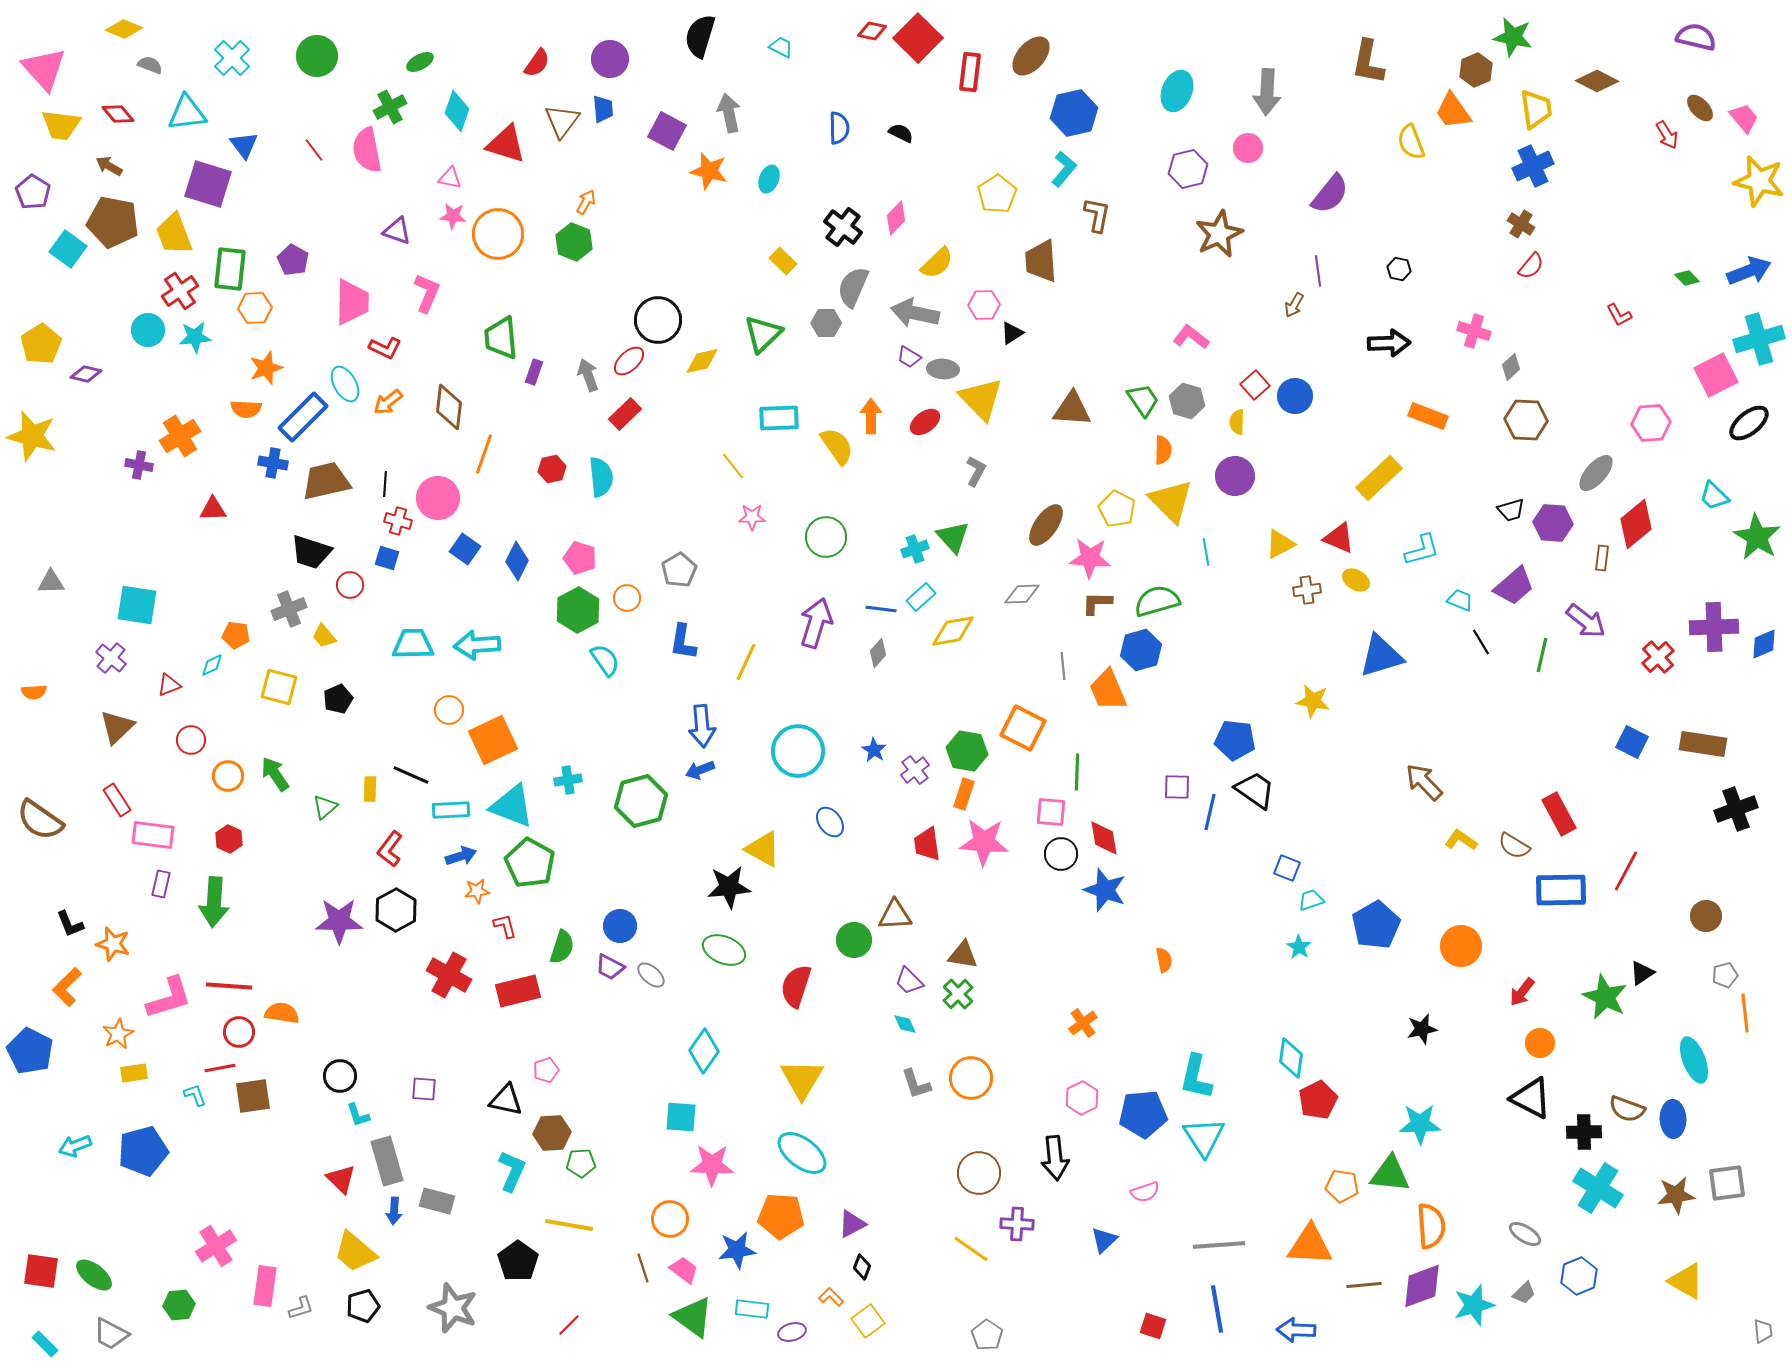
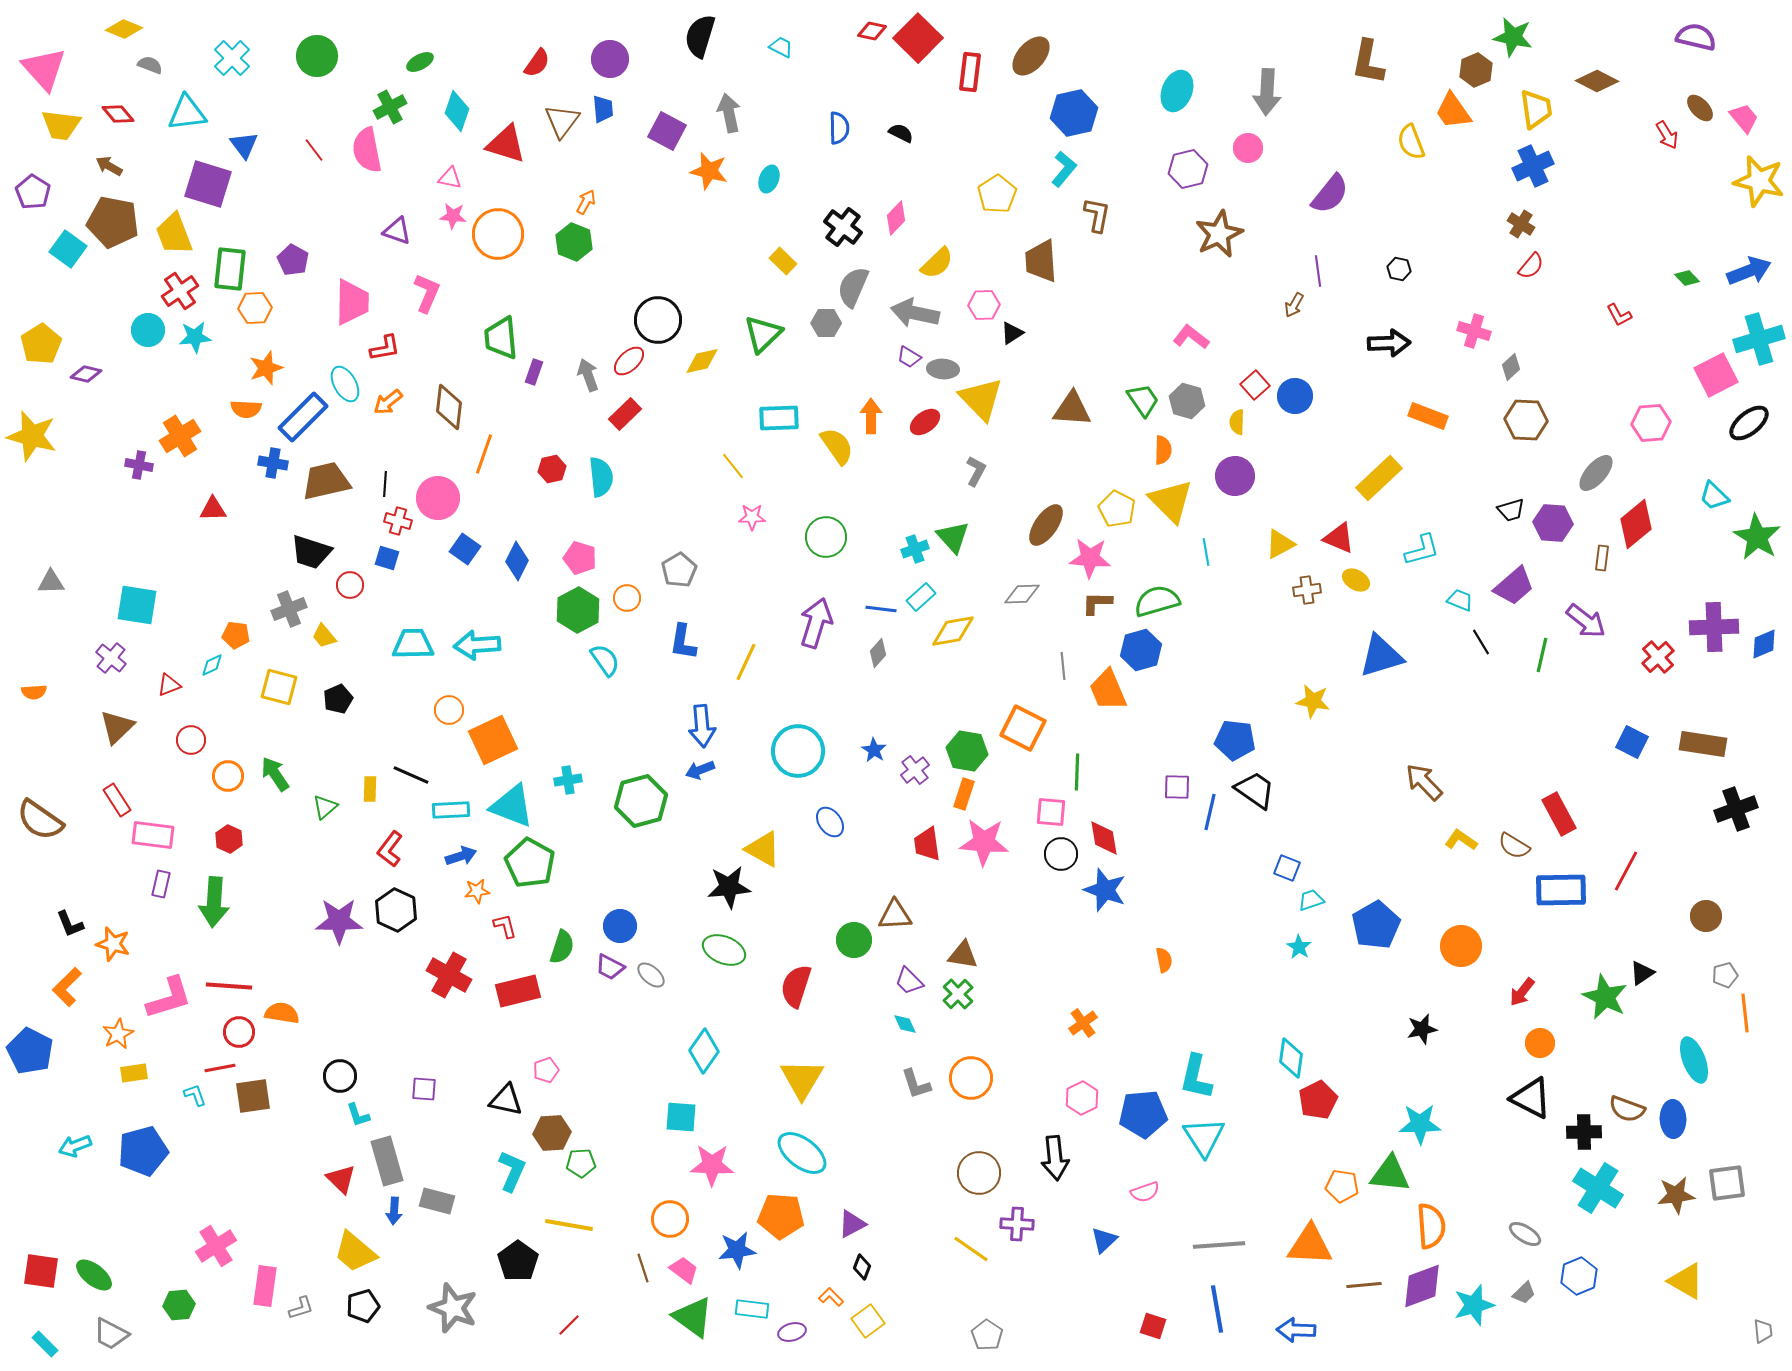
red L-shape at (385, 348): rotated 36 degrees counterclockwise
black hexagon at (396, 910): rotated 6 degrees counterclockwise
